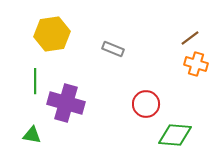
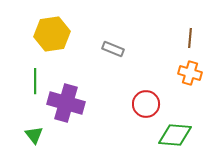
brown line: rotated 48 degrees counterclockwise
orange cross: moved 6 px left, 9 px down
green triangle: moved 2 px right; rotated 42 degrees clockwise
